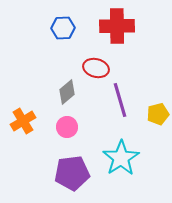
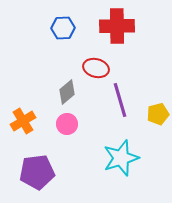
pink circle: moved 3 px up
cyan star: rotated 15 degrees clockwise
purple pentagon: moved 35 px left, 1 px up
